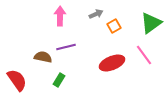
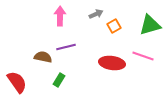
green triangle: moved 1 px left, 2 px down; rotated 20 degrees clockwise
pink line: moved 1 px left, 1 px down; rotated 35 degrees counterclockwise
red ellipse: rotated 30 degrees clockwise
red semicircle: moved 2 px down
